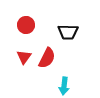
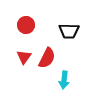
black trapezoid: moved 1 px right, 1 px up
cyan arrow: moved 6 px up
